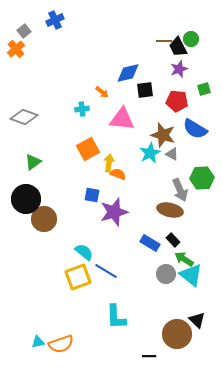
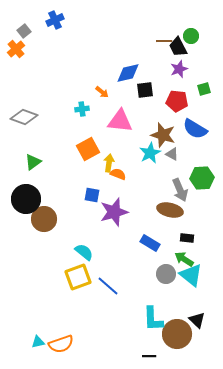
green circle at (191, 39): moved 3 px up
pink triangle at (122, 119): moved 2 px left, 2 px down
black rectangle at (173, 240): moved 14 px right, 2 px up; rotated 40 degrees counterclockwise
blue line at (106, 271): moved 2 px right, 15 px down; rotated 10 degrees clockwise
cyan L-shape at (116, 317): moved 37 px right, 2 px down
